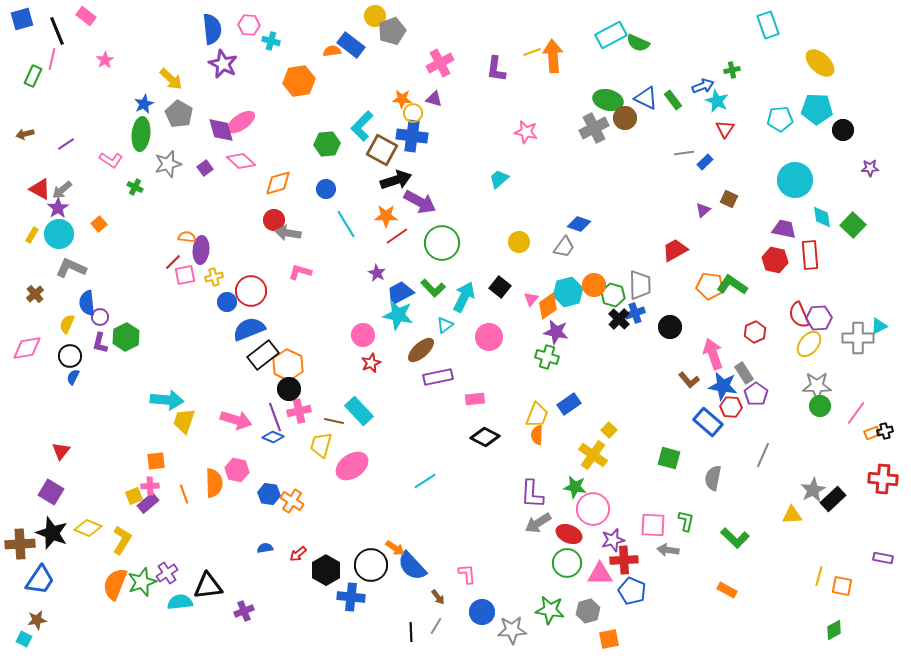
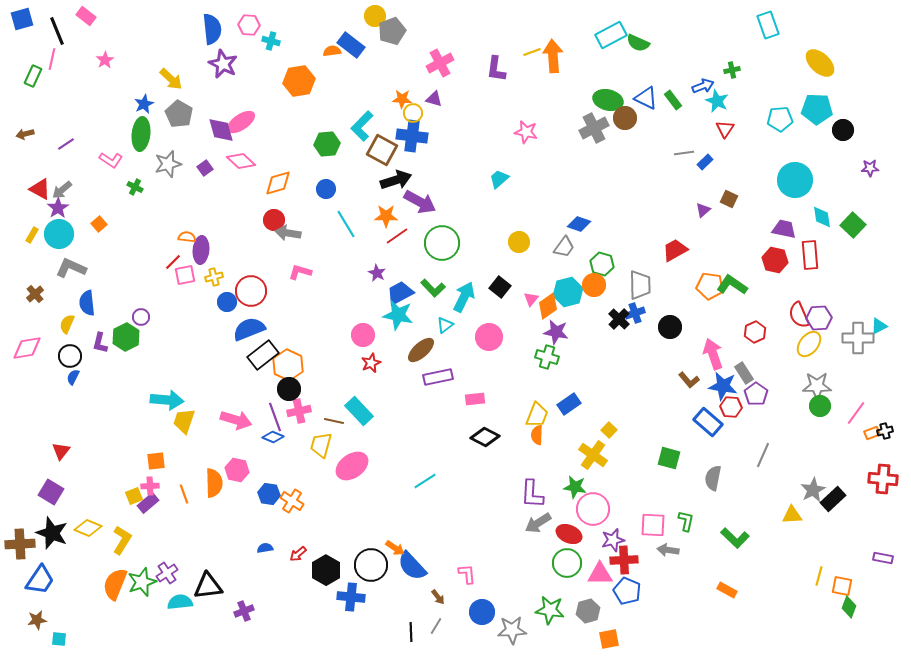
green hexagon at (613, 295): moved 11 px left, 31 px up
purple circle at (100, 317): moved 41 px right
blue pentagon at (632, 591): moved 5 px left
green diamond at (834, 630): moved 15 px right, 23 px up; rotated 40 degrees counterclockwise
cyan square at (24, 639): moved 35 px right; rotated 21 degrees counterclockwise
